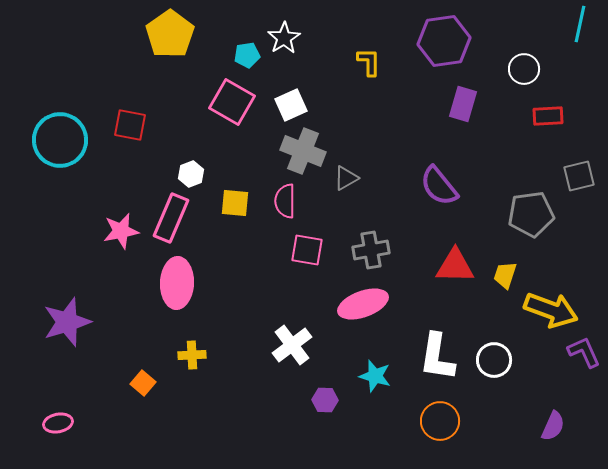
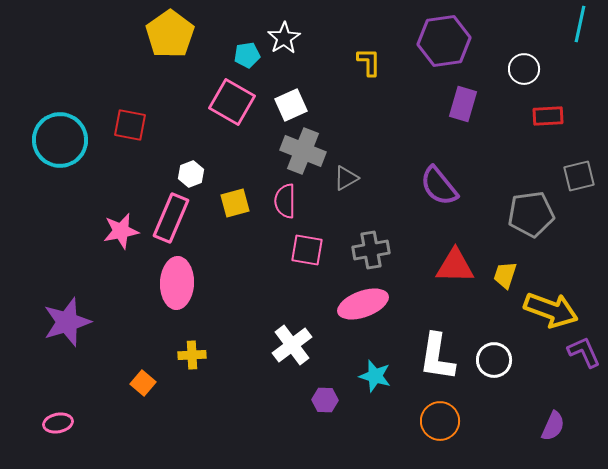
yellow square at (235, 203): rotated 20 degrees counterclockwise
